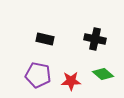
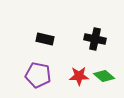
green diamond: moved 1 px right, 2 px down
red star: moved 8 px right, 5 px up
